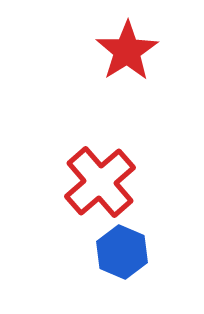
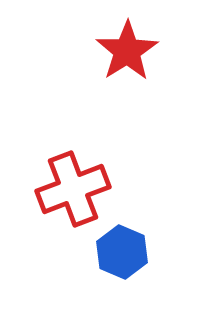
red cross: moved 27 px left, 7 px down; rotated 20 degrees clockwise
